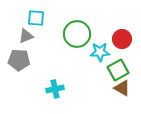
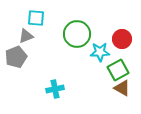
gray pentagon: moved 3 px left, 3 px up; rotated 25 degrees counterclockwise
